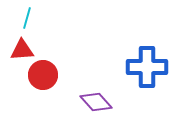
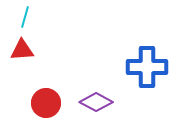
cyan line: moved 2 px left, 1 px up
red circle: moved 3 px right, 28 px down
purple diamond: rotated 20 degrees counterclockwise
